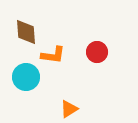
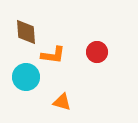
orange triangle: moved 7 px left, 7 px up; rotated 48 degrees clockwise
